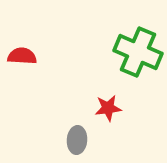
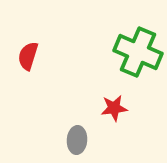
red semicircle: moved 6 px right; rotated 76 degrees counterclockwise
red star: moved 6 px right
